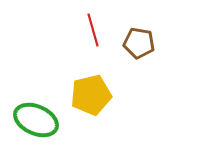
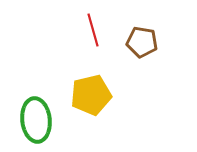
brown pentagon: moved 3 px right, 1 px up
green ellipse: rotated 60 degrees clockwise
